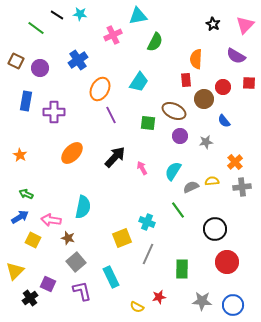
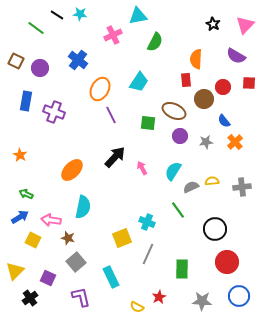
blue cross at (78, 60): rotated 18 degrees counterclockwise
purple cross at (54, 112): rotated 20 degrees clockwise
orange ellipse at (72, 153): moved 17 px down
orange cross at (235, 162): moved 20 px up
purple square at (48, 284): moved 6 px up
purple L-shape at (82, 291): moved 1 px left, 6 px down
red star at (159, 297): rotated 16 degrees counterclockwise
blue circle at (233, 305): moved 6 px right, 9 px up
